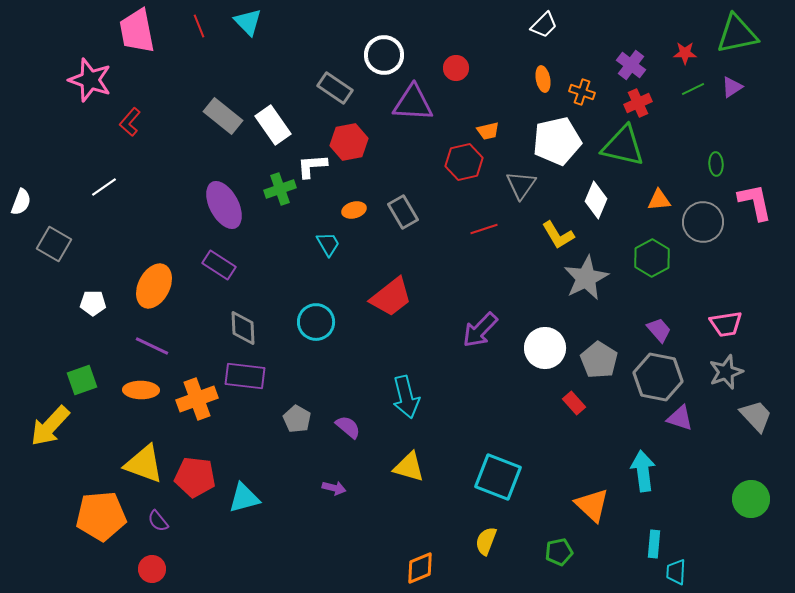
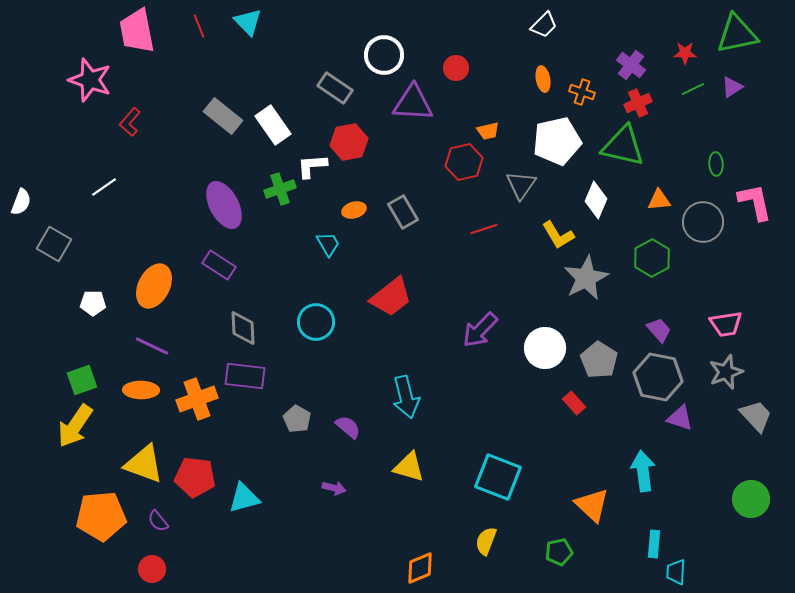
yellow arrow at (50, 426): moved 25 px right; rotated 9 degrees counterclockwise
